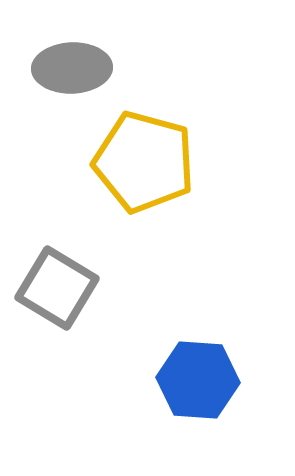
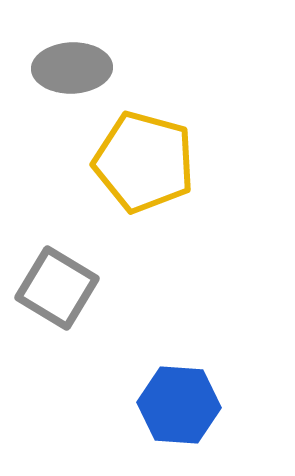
blue hexagon: moved 19 px left, 25 px down
